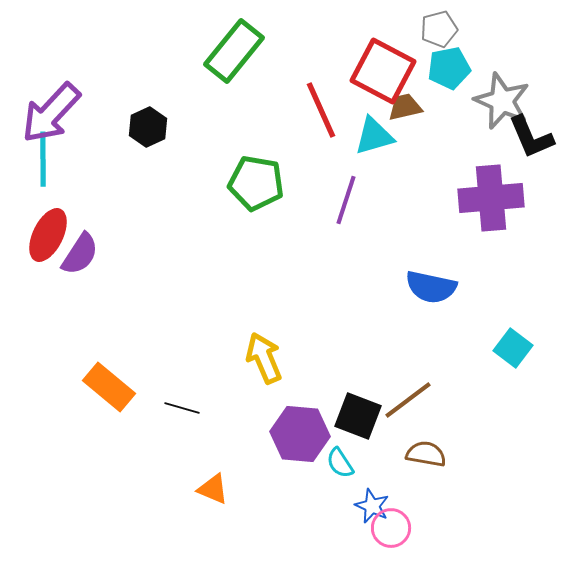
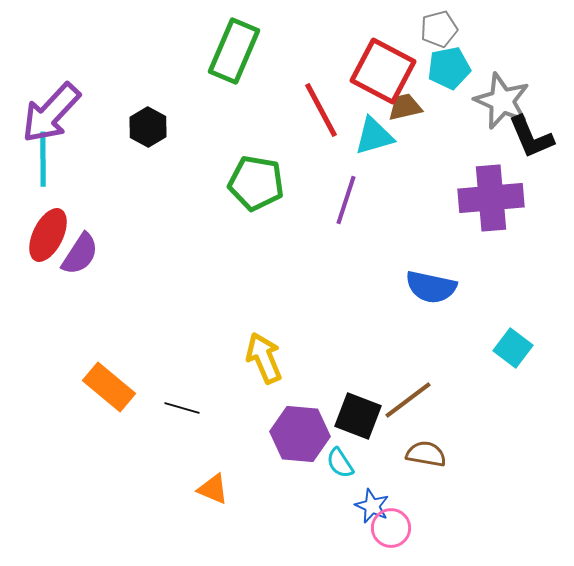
green rectangle: rotated 16 degrees counterclockwise
red line: rotated 4 degrees counterclockwise
black hexagon: rotated 6 degrees counterclockwise
